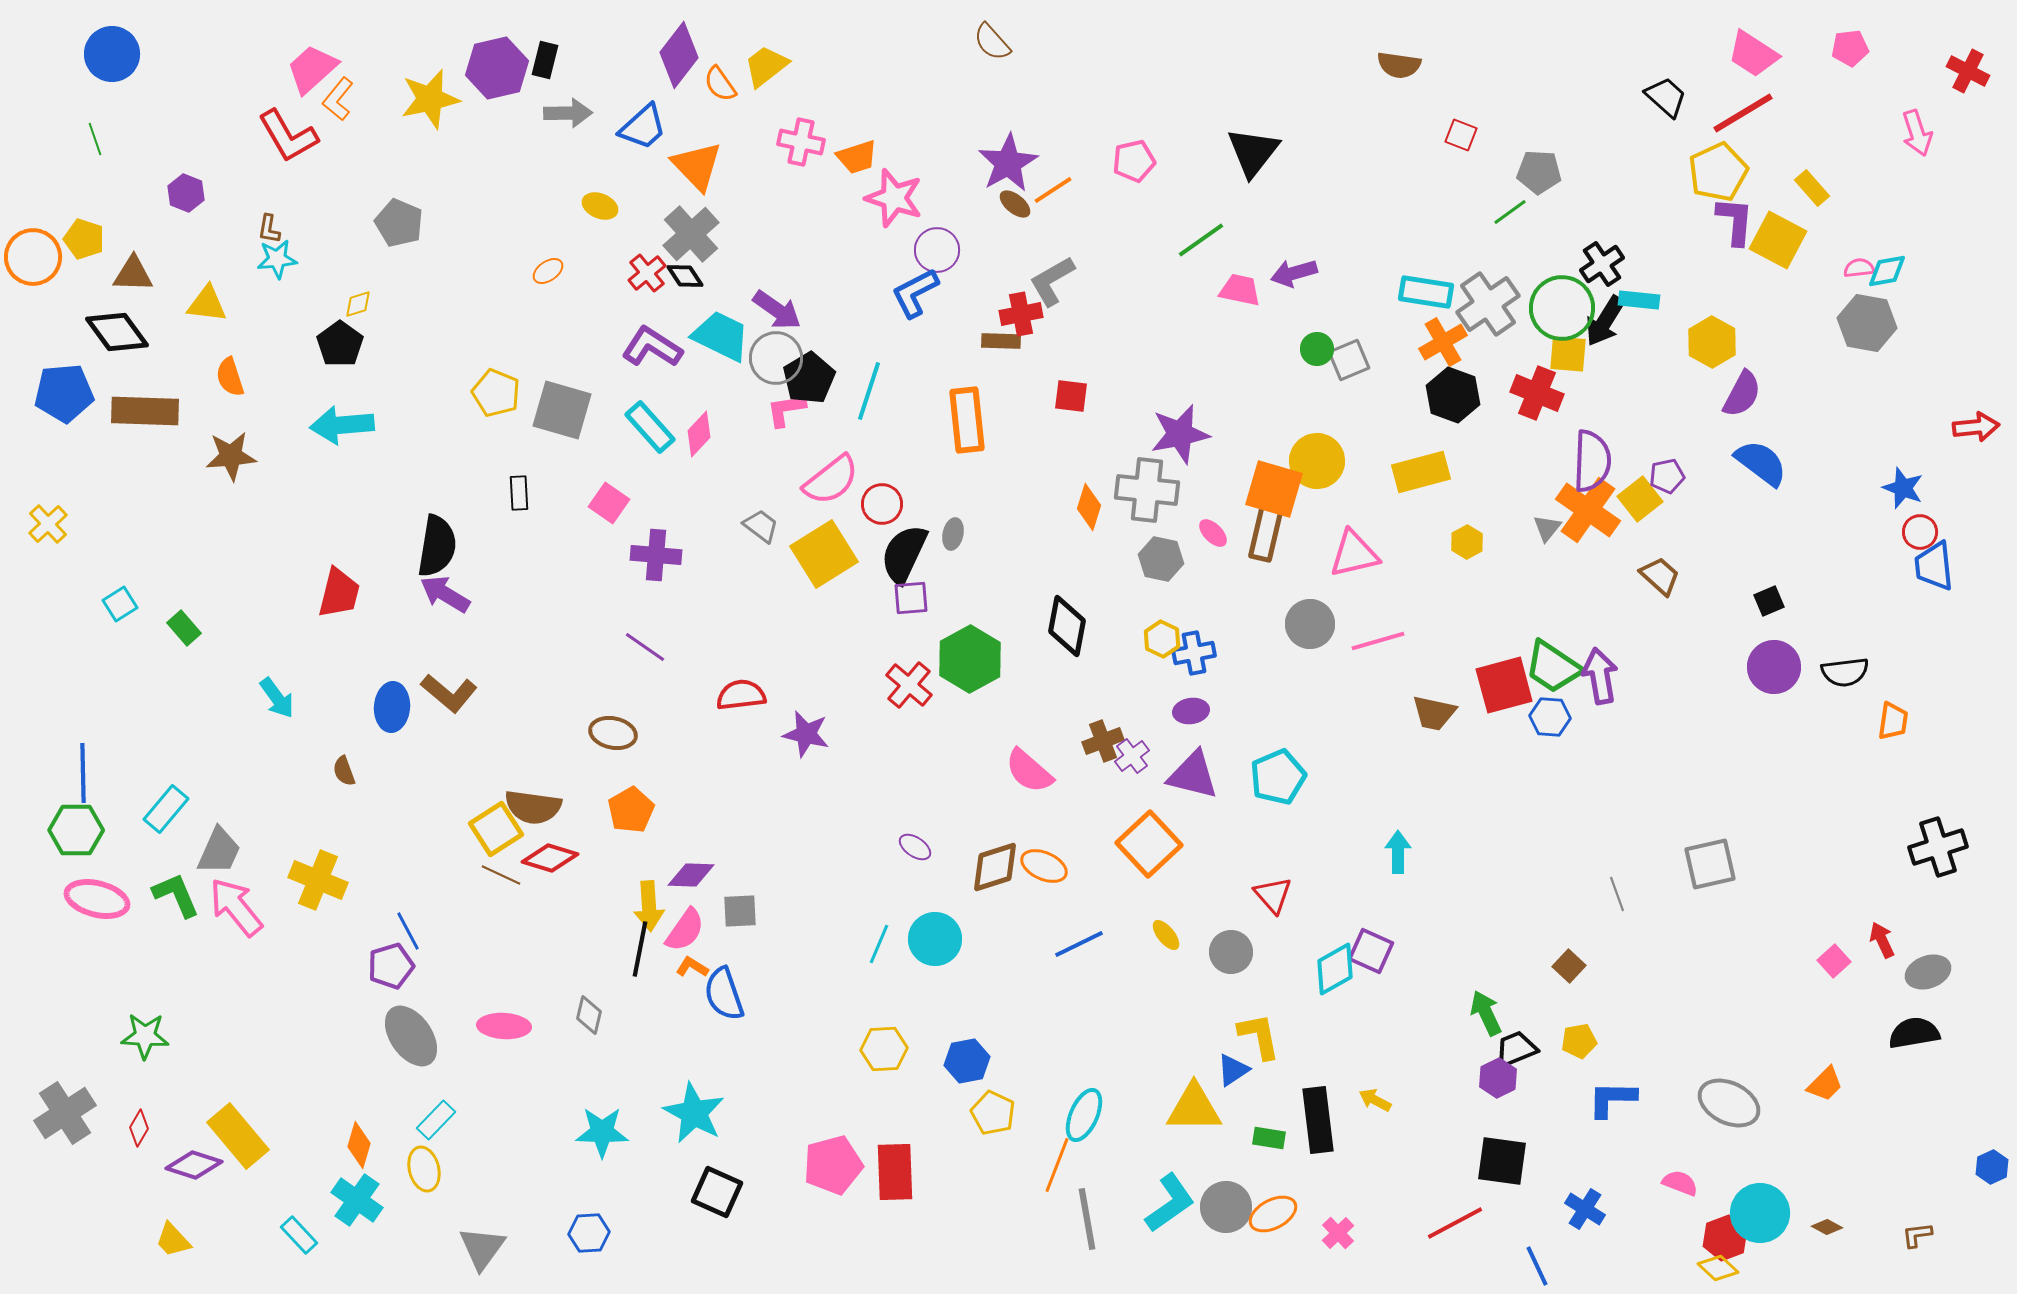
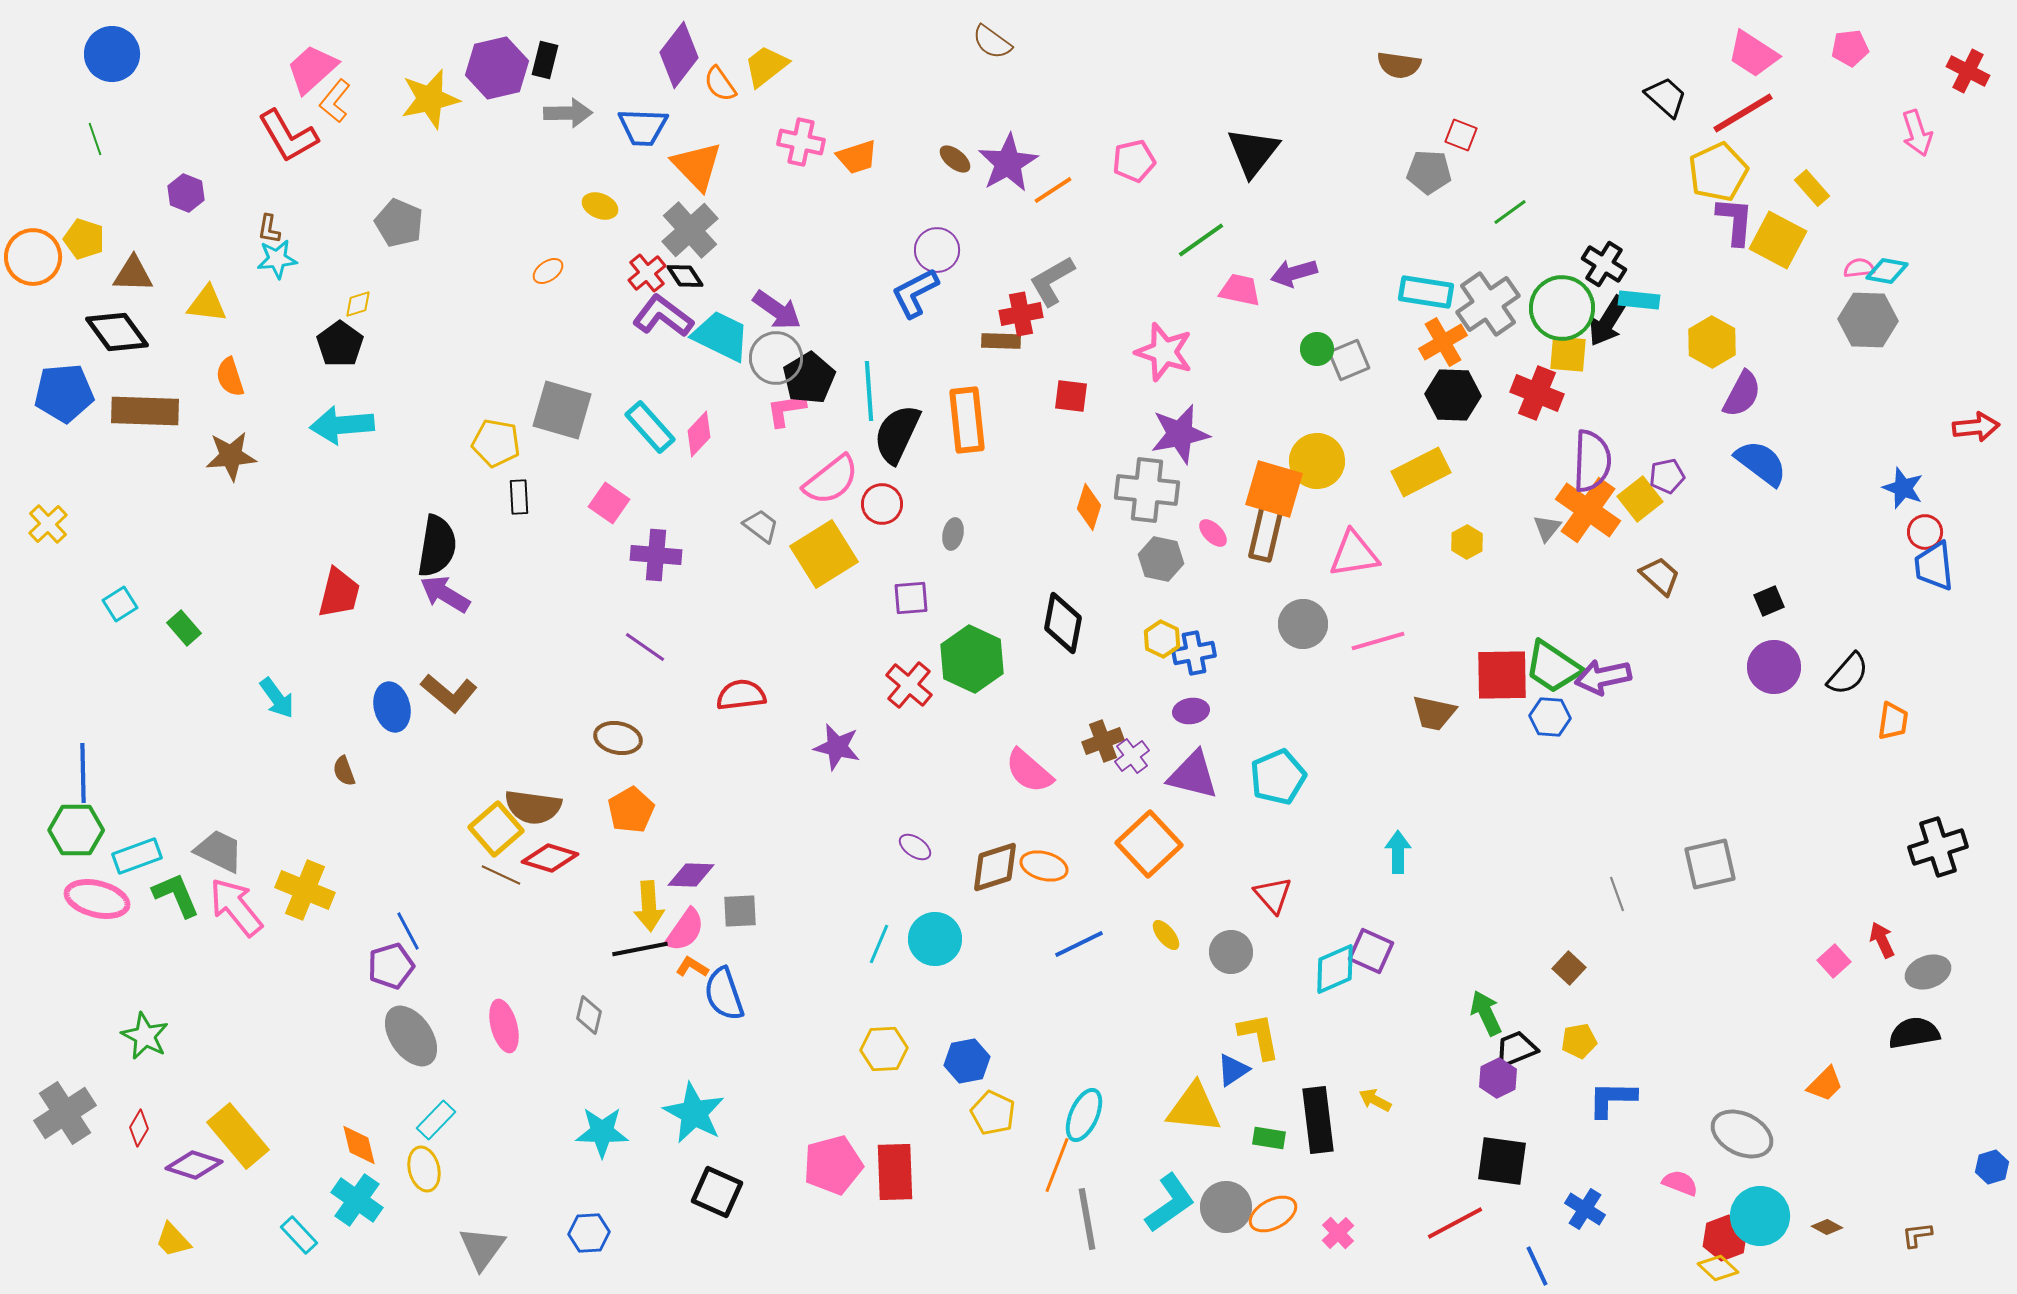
brown semicircle at (992, 42): rotated 12 degrees counterclockwise
orange L-shape at (338, 99): moved 3 px left, 2 px down
blue trapezoid at (643, 127): rotated 44 degrees clockwise
gray pentagon at (1539, 172): moved 110 px left
pink star at (894, 198): moved 270 px right, 154 px down
brown ellipse at (1015, 204): moved 60 px left, 45 px up
gray cross at (691, 234): moved 1 px left, 4 px up
black cross at (1602, 264): moved 2 px right; rotated 24 degrees counterclockwise
cyan diamond at (1887, 271): rotated 21 degrees clockwise
black arrow at (1605, 321): moved 3 px right
gray hexagon at (1867, 323): moved 1 px right, 3 px up; rotated 8 degrees counterclockwise
purple L-shape at (652, 347): moved 11 px right, 31 px up; rotated 4 degrees clockwise
cyan line at (869, 391): rotated 22 degrees counterclockwise
yellow pentagon at (496, 393): moved 50 px down; rotated 12 degrees counterclockwise
black hexagon at (1453, 395): rotated 18 degrees counterclockwise
yellow rectangle at (1421, 472): rotated 12 degrees counterclockwise
black rectangle at (519, 493): moved 4 px down
red circle at (1920, 532): moved 5 px right
black semicircle at (904, 554): moved 7 px left, 120 px up
pink triangle at (1354, 554): rotated 4 degrees clockwise
gray circle at (1310, 624): moved 7 px left
black diamond at (1067, 626): moved 4 px left, 3 px up
green hexagon at (970, 659): moved 2 px right; rotated 6 degrees counterclockwise
black semicircle at (1845, 672): moved 3 px right, 2 px down; rotated 42 degrees counterclockwise
purple arrow at (1600, 676): moved 3 px right, 1 px down; rotated 92 degrees counterclockwise
red square at (1504, 685): moved 2 px left, 10 px up; rotated 14 degrees clockwise
blue ellipse at (392, 707): rotated 18 degrees counterclockwise
brown ellipse at (613, 733): moved 5 px right, 5 px down
purple star at (806, 734): moved 31 px right, 13 px down
cyan rectangle at (166, 809): moved 29 px left, 47 px down; rotated 30 degrees clockwise
yellow square at (496, 829): rotated 8 degrees counterclockwise
gray trapezoid at (219, 851): rotated 88 degrees counterclockwise
orange ellipse at (1044, 866): rotated 9 degrees counterclockwise
yellow cross at (318, 880): moved 13 px left, 10 px down
black line at (640, 949): rotated 68 degrees clockwise
brown square at (1569, 966): moved 2 px down
cyan diamond at (1335, 969): rotated 6 degrees clockwise
pink ellipse at (504, 1026): rotated 72 degrees clockwise
green star at (145, 1036): rotated 24 degrees clockwise
gray ellipse at (1729, 1103): moved 13 px right, 31 px down
yellow triangle at (1194, 1108): rotated 6 degrees clockwise
orange diamond at (359, 1145): rotated 30 degrees counterclockwise
blue hexagon at (1992, 1167): rotated 8 degrees clockwise
cyan circle at (1760, 1213): moved 3 px down
